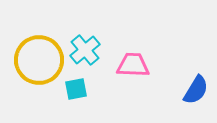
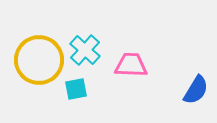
cyan cross: rotated 8 degrees counterclockwise
pink trapezoid: moved 2 px left
